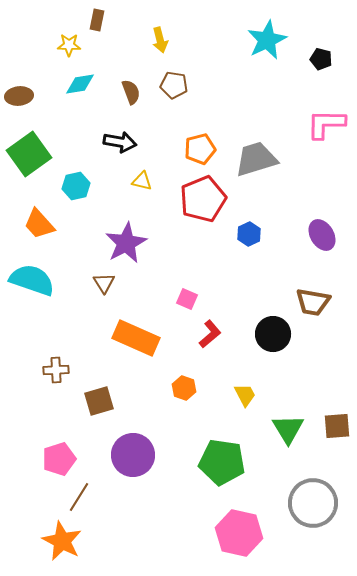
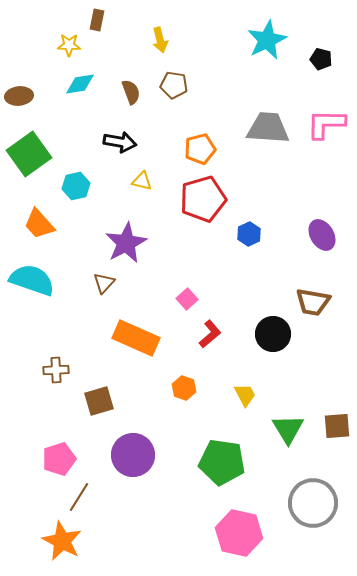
gray trapezoid at (256, 159): moved 12 px right, 31 px up; rotated 21 degrees clockwise
red pentagon at (203, 199): rotated 6 degrees clockwise
brown triangle at (104, 283): rotated 15 degrees clockwise
pink square at (187, 299): rotated 25 degrees clockwise
